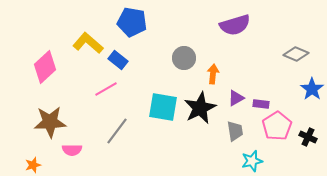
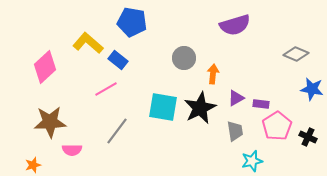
blue star: rotated 25 degrees counterclockwise
